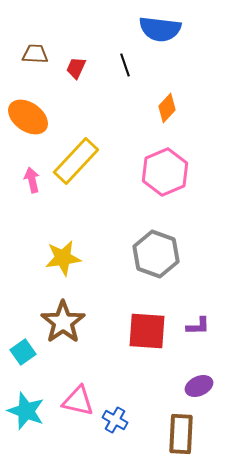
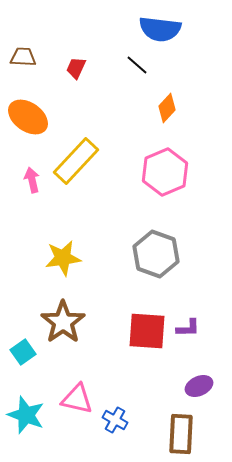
brown trapezoid: moved 12 px left, 3 px down
black line: moved 12 px right; rotated 30 degrees counterclockwise
purple L-shape: moved 10 px left, 2 px down
pink triangle: moved 1 px left, 2 px up
cyan star: moved 4 px down
